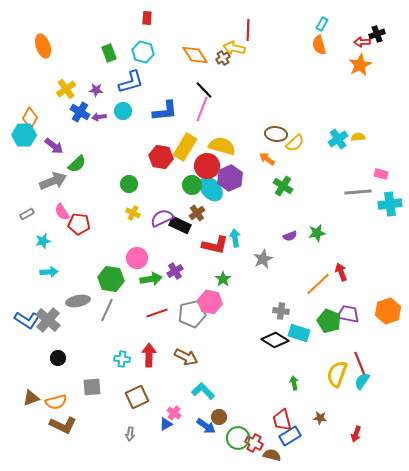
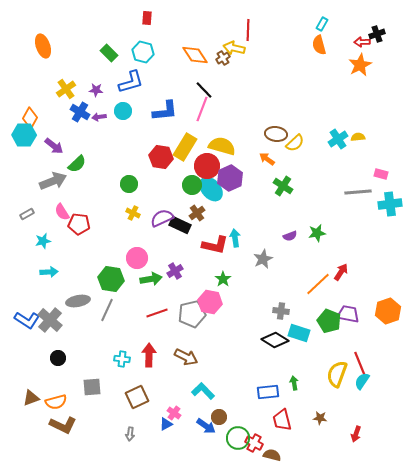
green rectangle at (109, 53): rotated 24 degrees counterclockwise
red arrow at (341, 272): rotated 54 degrees clockwise
gray cross at (48, 320): moved 2 px right
blue rectangle at (290, 436): moved 22 px left, 44 px up; rotated 25 degrees clockwise
